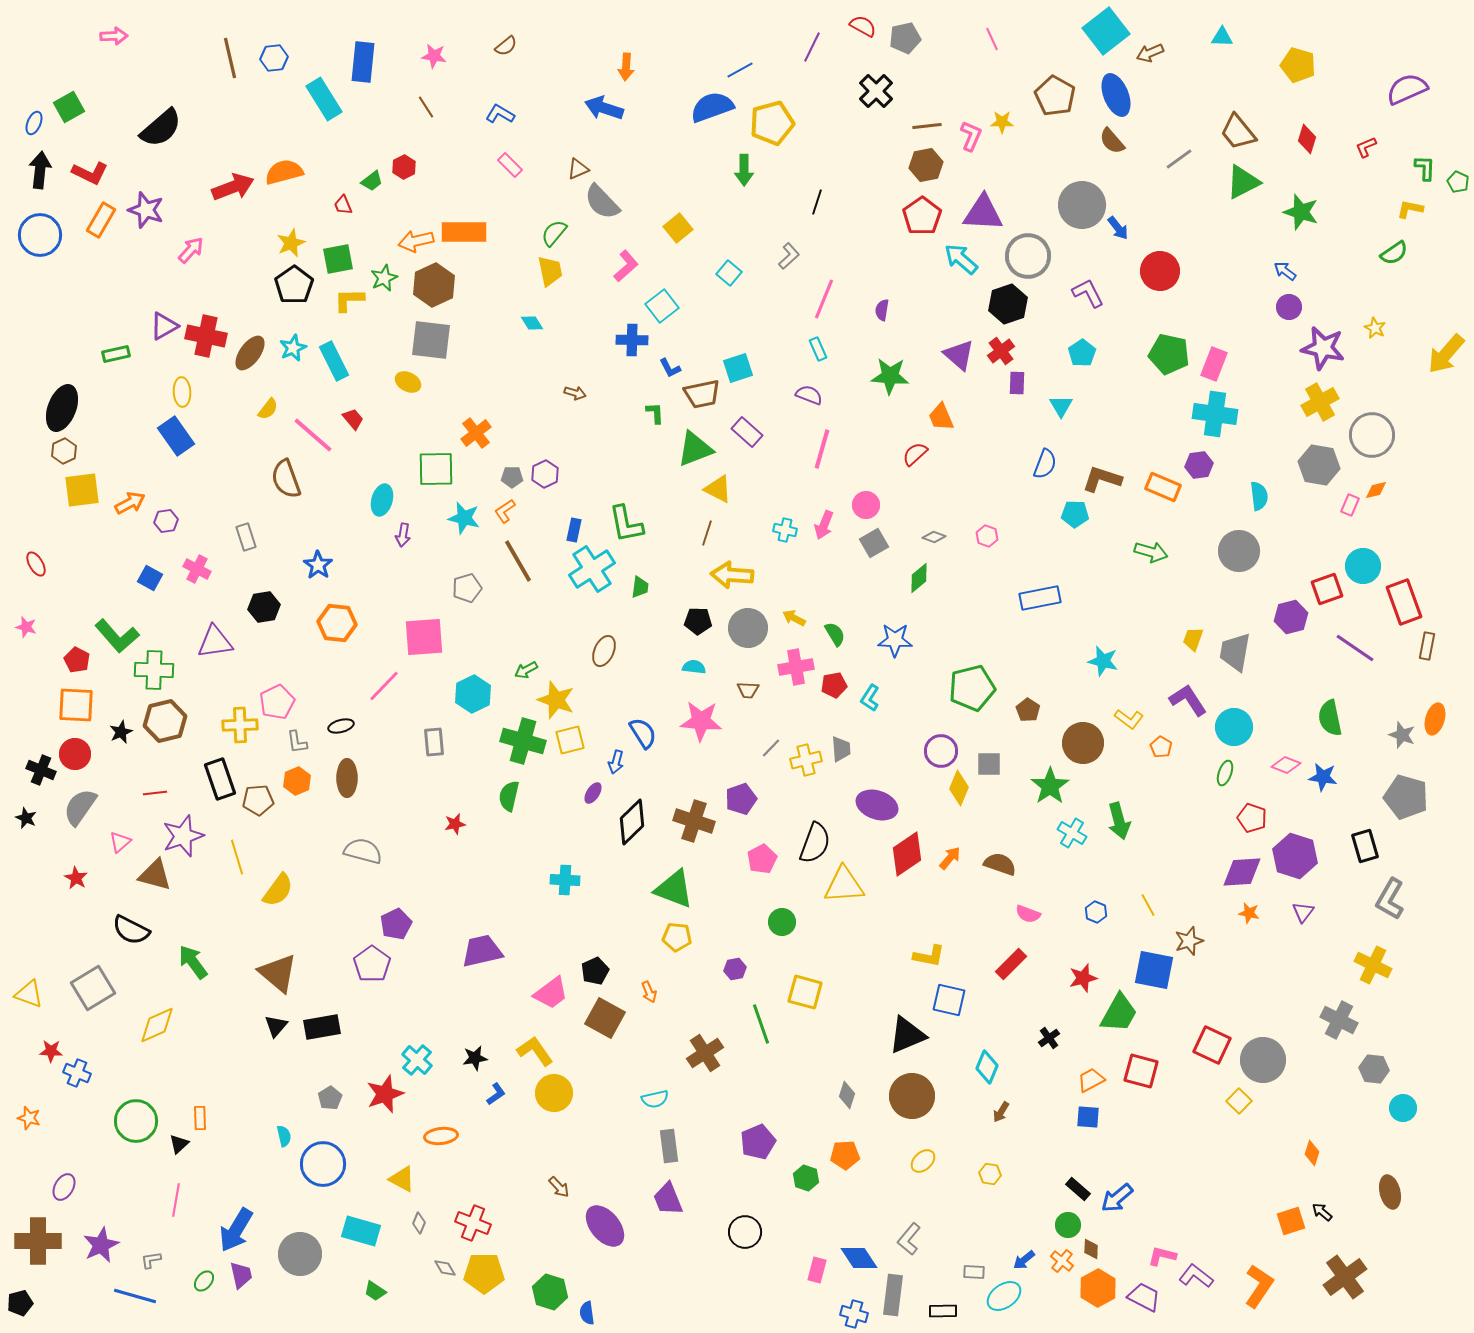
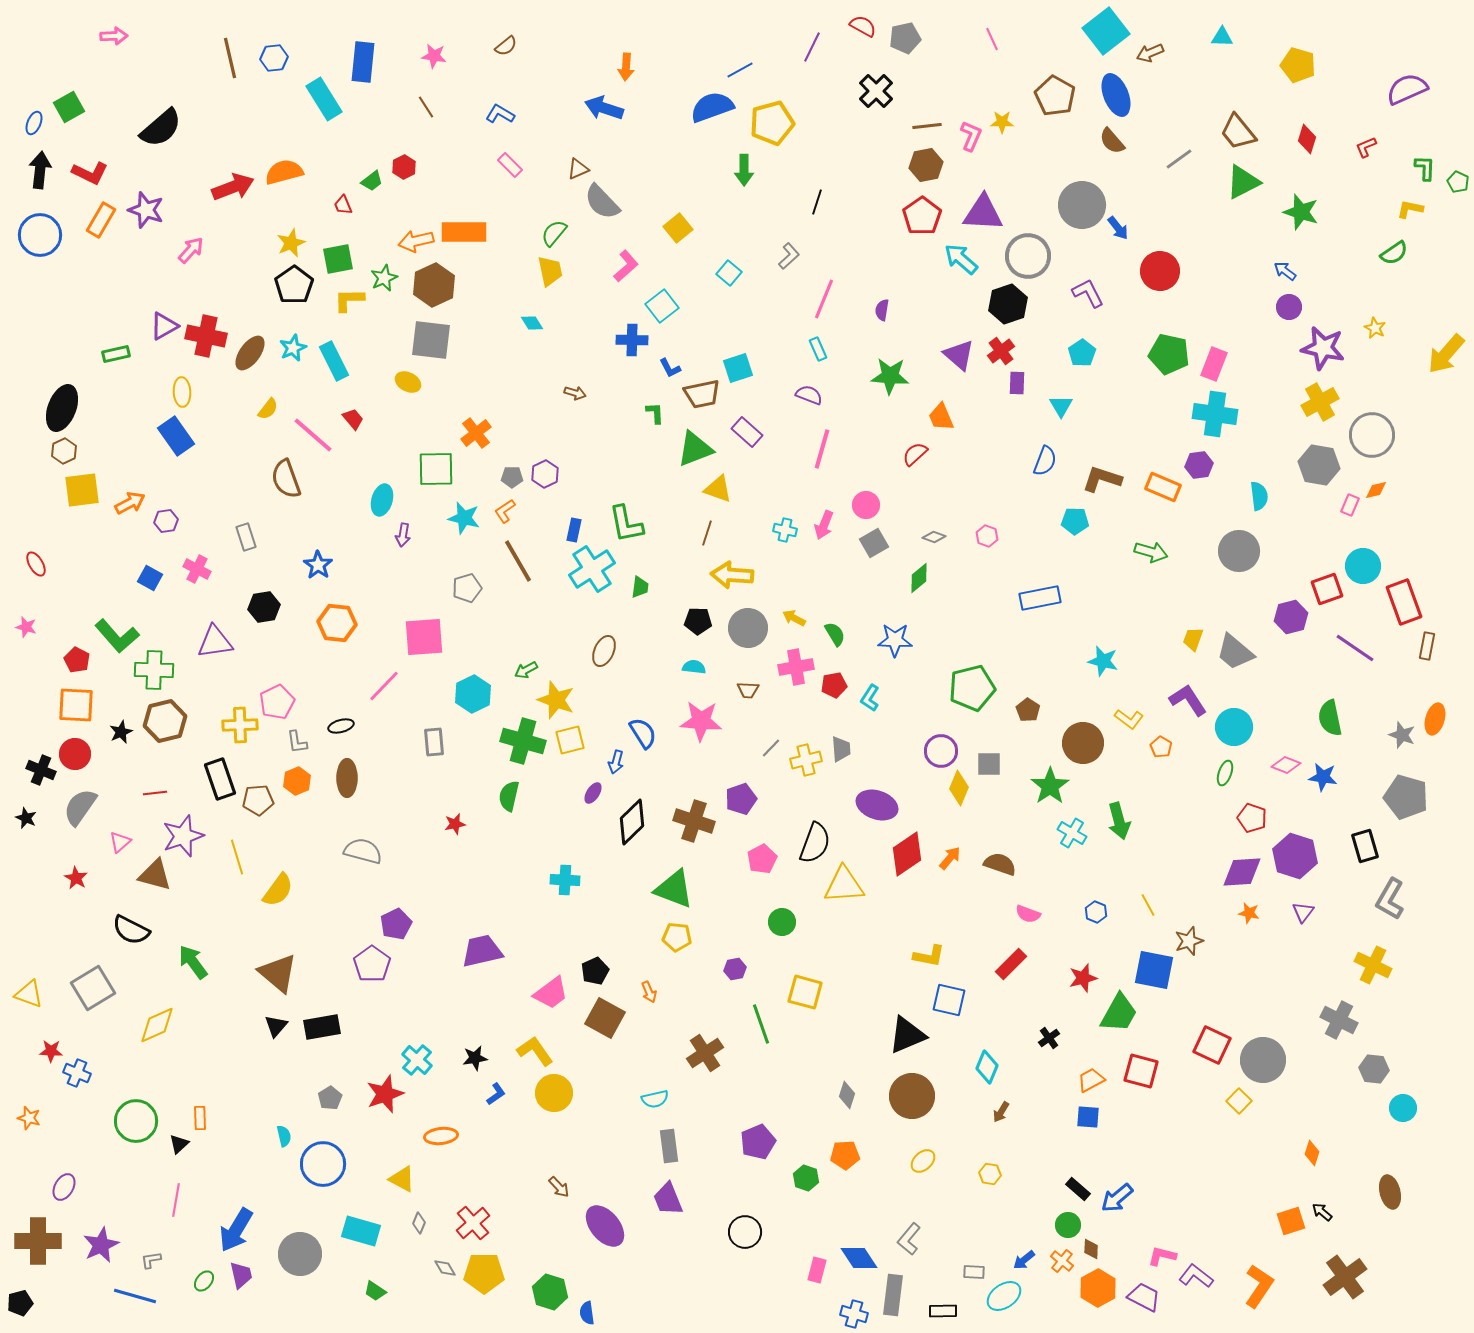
blue semicircle at (1045, 464): moved 3 px up
yellow triangle at (718, 489): rotated 8 degrees counterclockwise
cyan pentagon at (1075, 514): moved 7 px down
gray trapezoid at (1235, 652): rotated 60 degrees counterclockwise
red cross at (473, 1223): rotated 28 degrees clockwise
